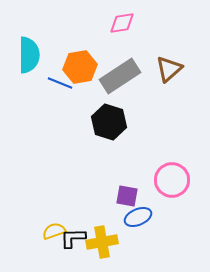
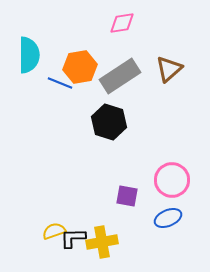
blue ellipse: moved 30 px right, 1 px down
